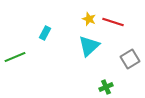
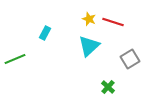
green line: moved 2 px down
green cross: moved 2 px right; rotated 24 degrees counterclockwise
